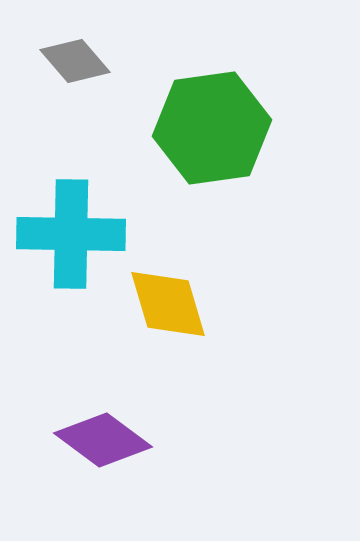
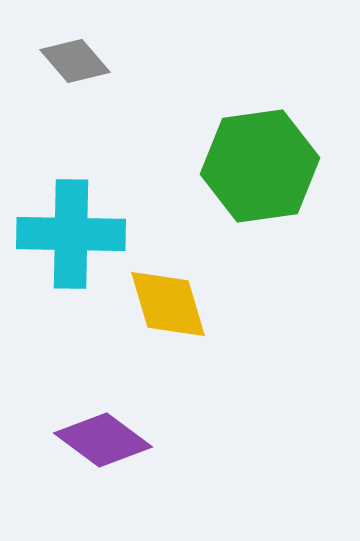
green hexagon: moved 48 px right, 38 px down
